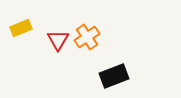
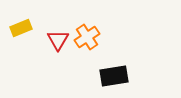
black rectangle: rotated 12 degrees clockwise
